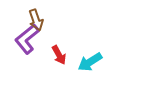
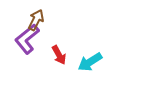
brown arrow: rotated 135 degrees counterclockwise
